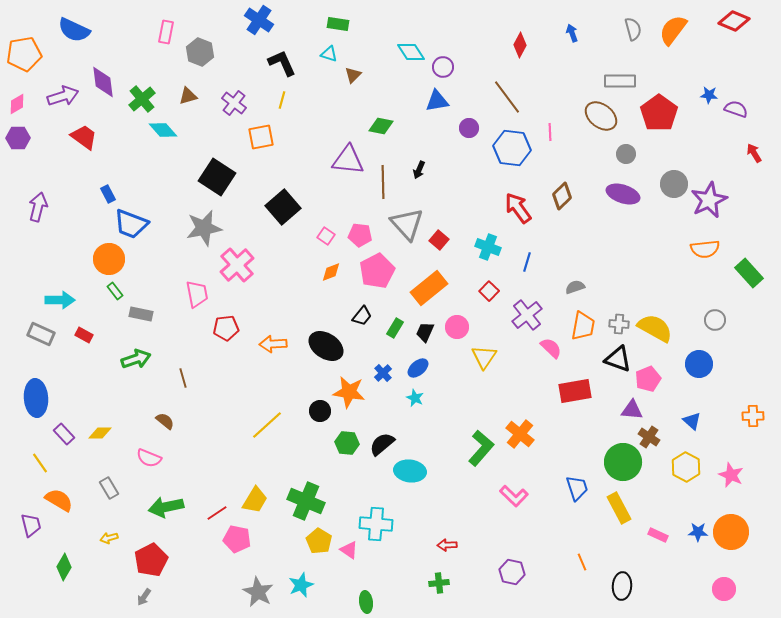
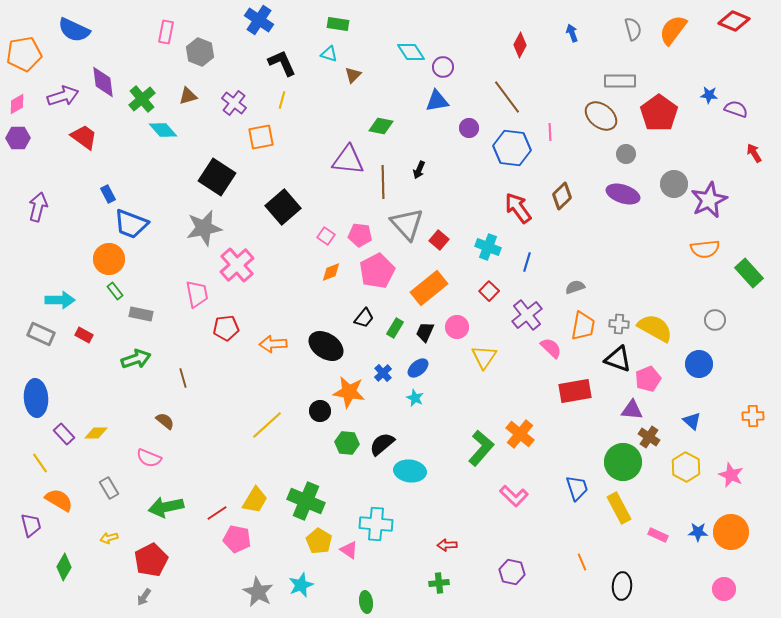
black trapezoid at (362, 316): moved 2 px right, 2 px down
yellow diamond at (100, 433): moved 4 px left
